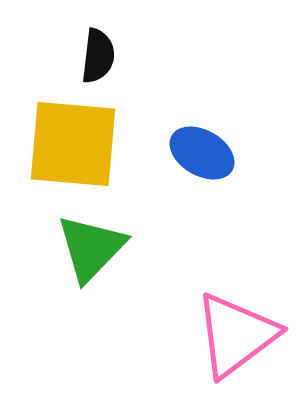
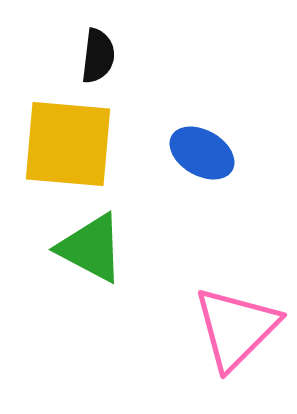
yellow square: moved 5 px left
green triangle: rotated 46 degrees counterclockwise
pink triangle: moved 7 px up; rotated 8 degrees counterclockwise
